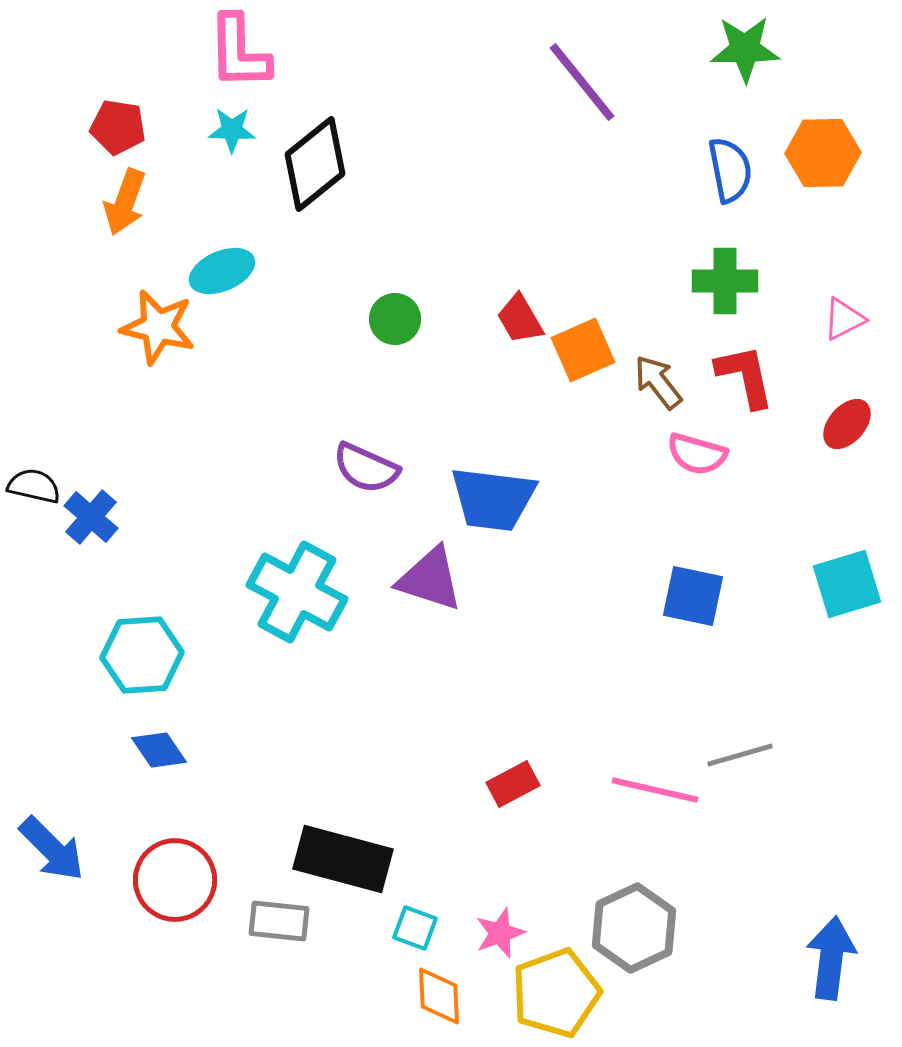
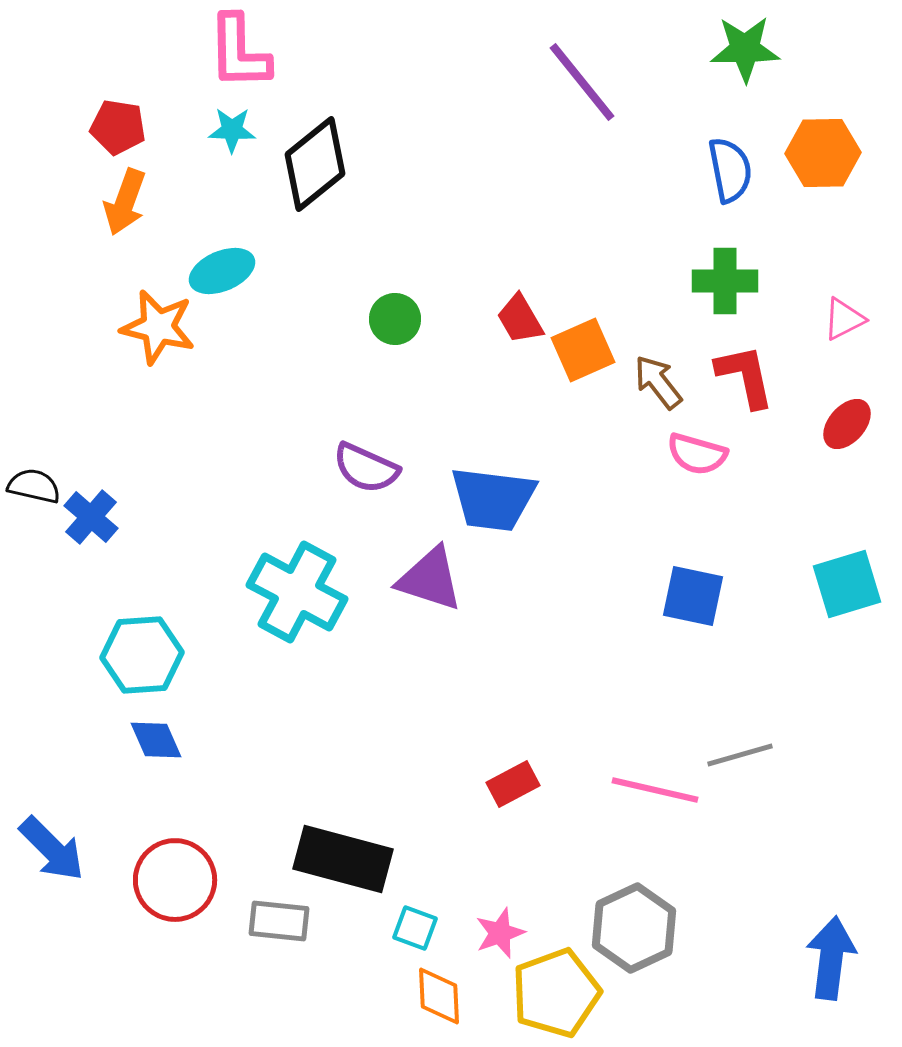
blue diamond at (159, 750): moved 3 px left, 10 px up; rotated 10 degrees clockwise
